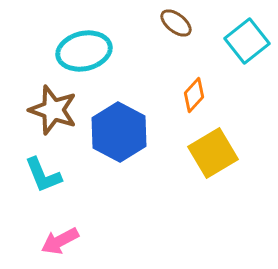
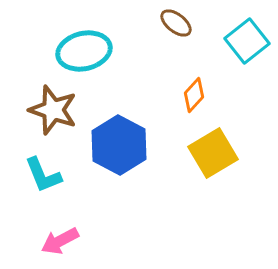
blue hexagon: moved 13 px down
